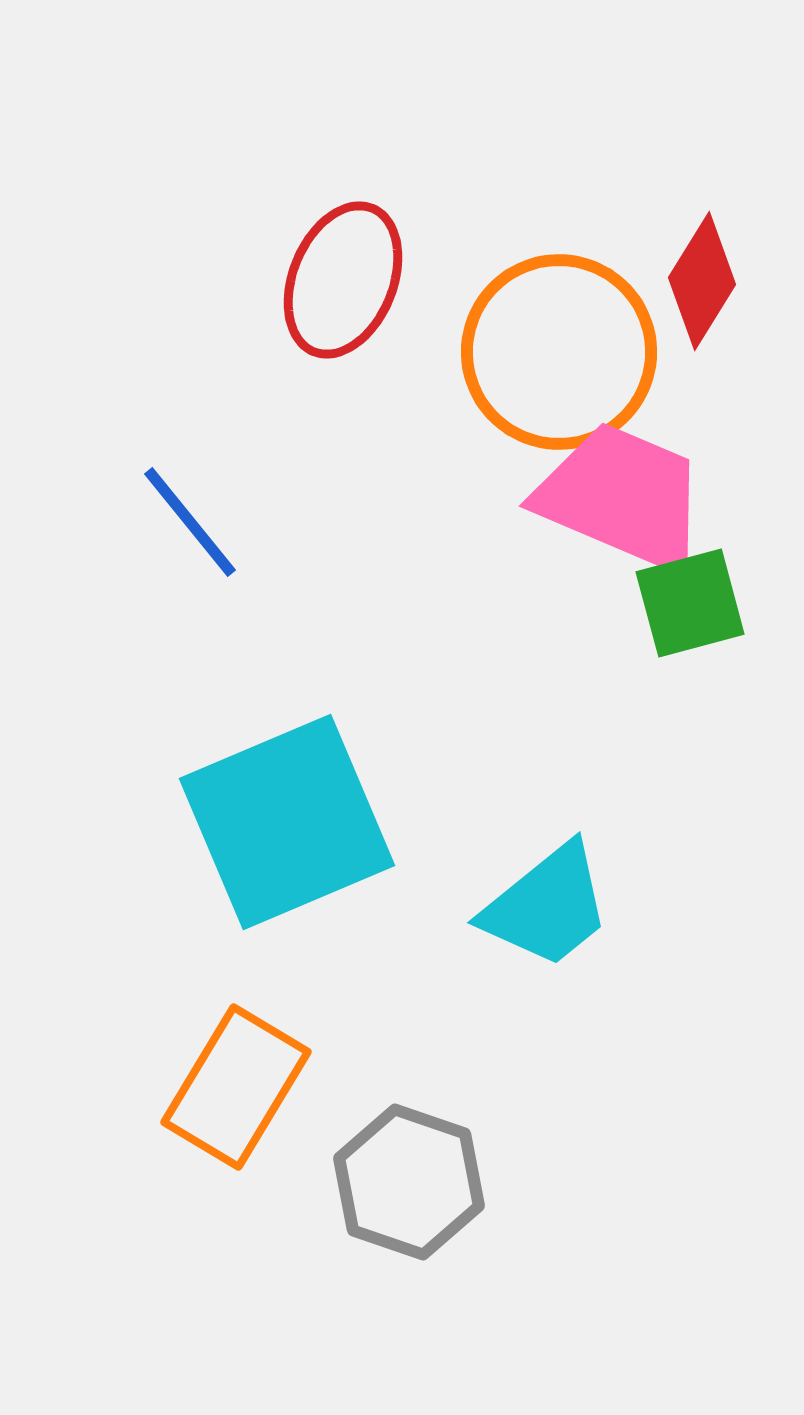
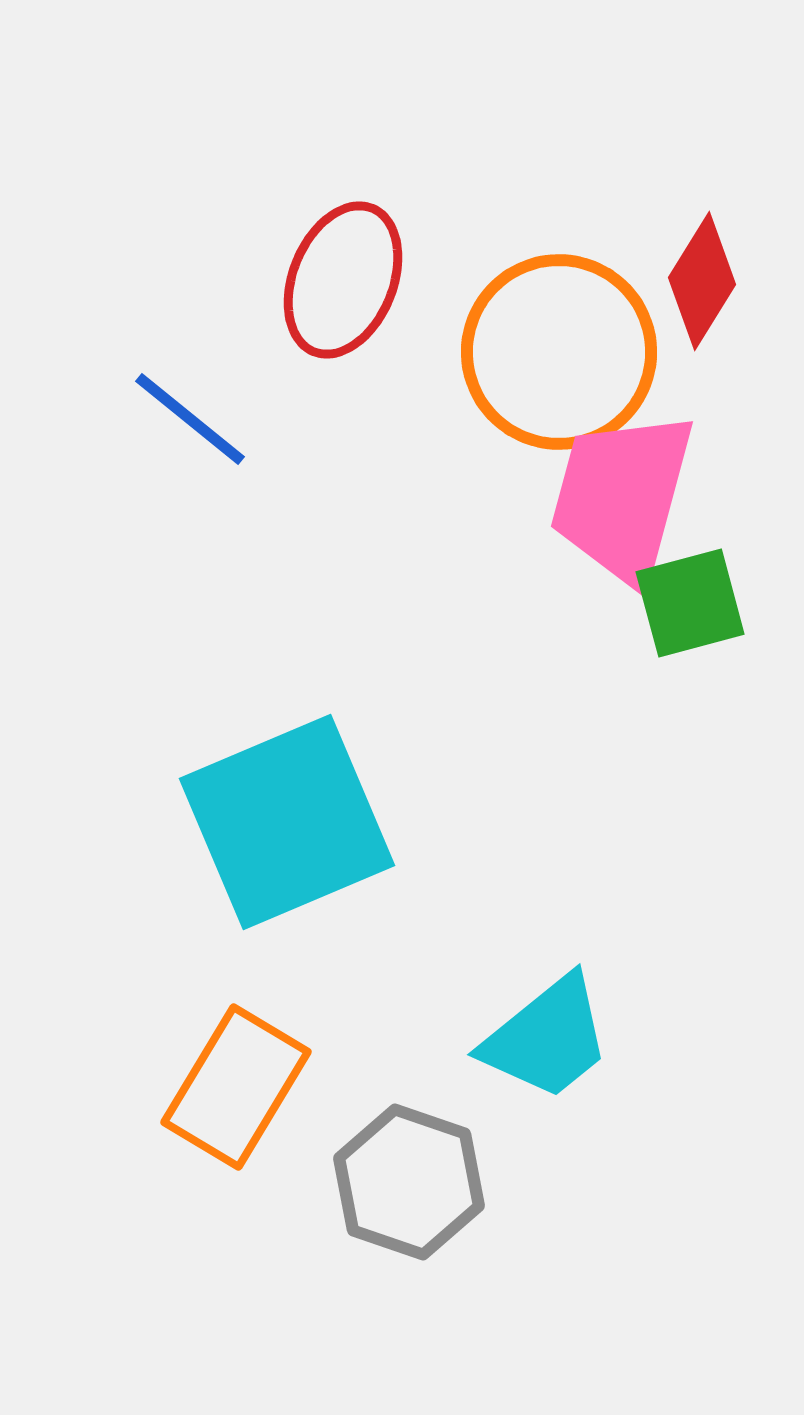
pink trapezoid: rotated 98 degrees counterclockwise
blue line: moved 103 px up; rotated 12 degrees counterclockwise
cyan trapezoid: moved 132 px down
